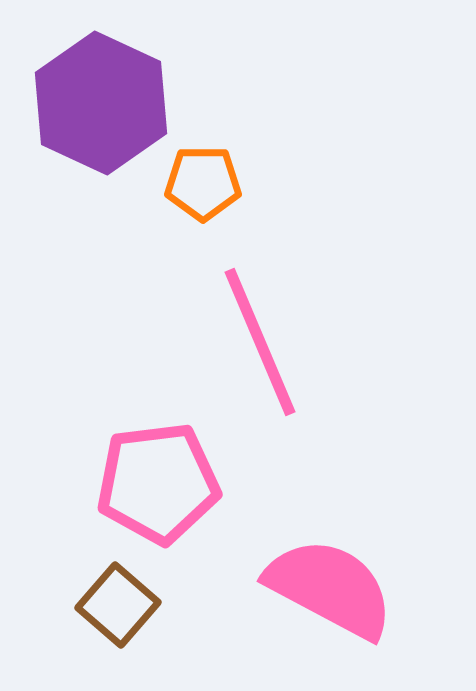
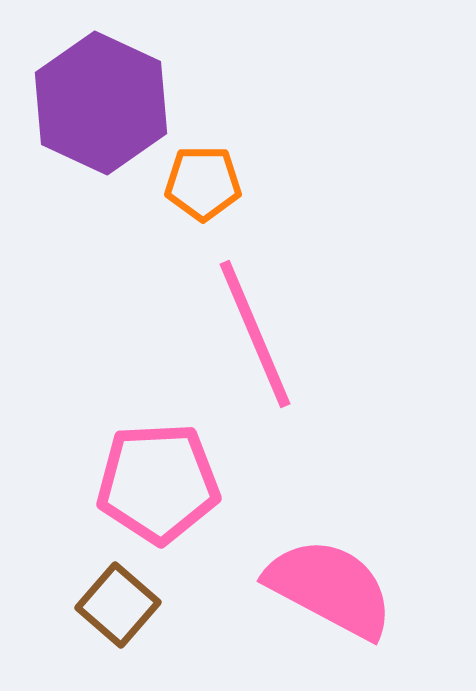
pink line: moved 5 px left, 8 px up
pink pentagon: rotated 4 degrees clockwise
